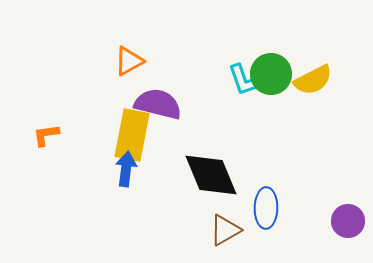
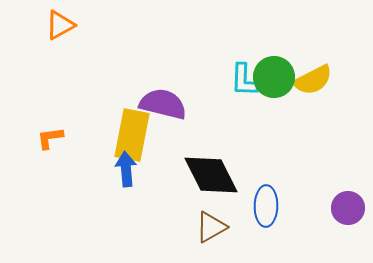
orange triangle: moved 69 px left, 36 px up
green circle: moved 3 px right, 3 px down
cyan L-shape: rotated 21 degrees clockwise
purple semicircle: moved 5 px right
orange L-shape: moved 4 px right, 3 px down
blue arrow: rotated 12 degrees counterclockwise
black diamond: rotated 4 degrees counterclockwise
blue ellipse: moved 2 px up
purple circle: moved 13 px up
brown triangle: moved 14 px left, 3 px up
